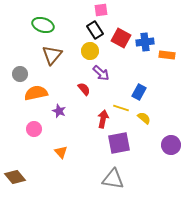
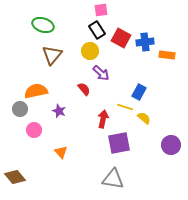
black rectangle: moved 2 px right
gray circle: moved 35 px down
orange semicircle: moved 2 px up
yellow line: moved 4 px right, 1 px up
pink circle: moved 1 px down
